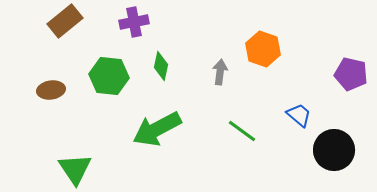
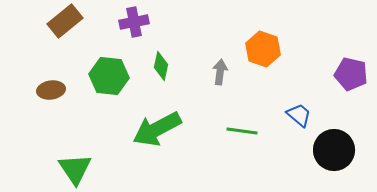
green line: rotated 28 degrees counterclockwise
